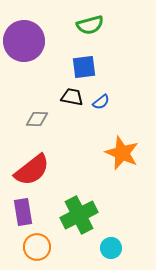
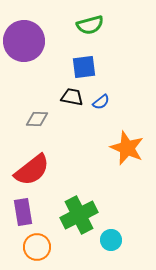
orange star: moved 5 px right, 5 px up
cyan circle: moved 8 px up
